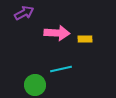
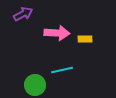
purple arrow: moved 1 px left, 1 px down
cyan line: moved 1 px right, 1 px down
